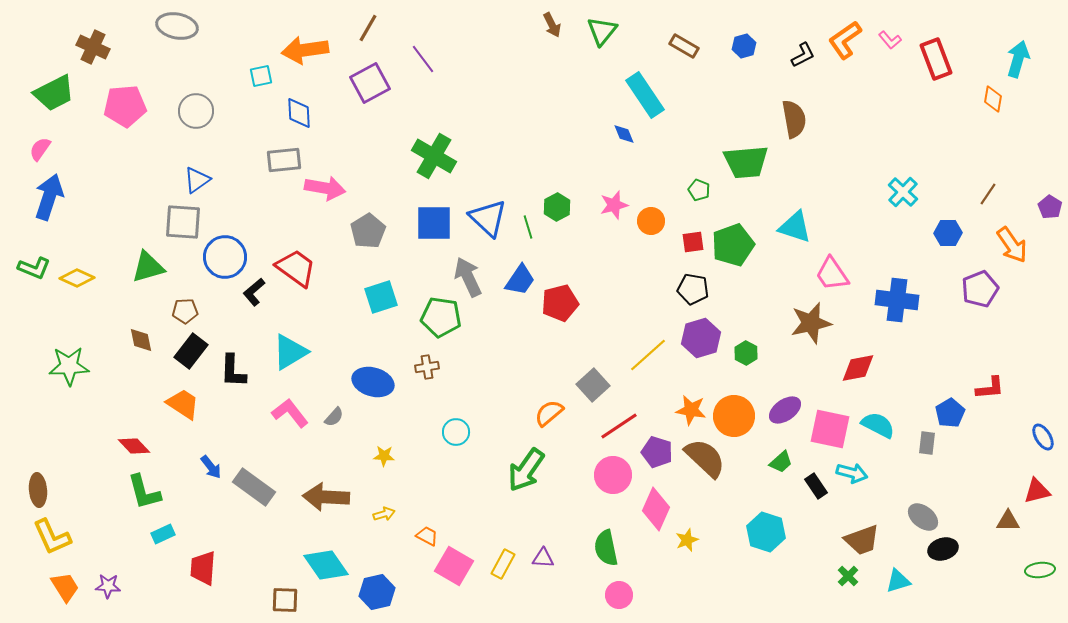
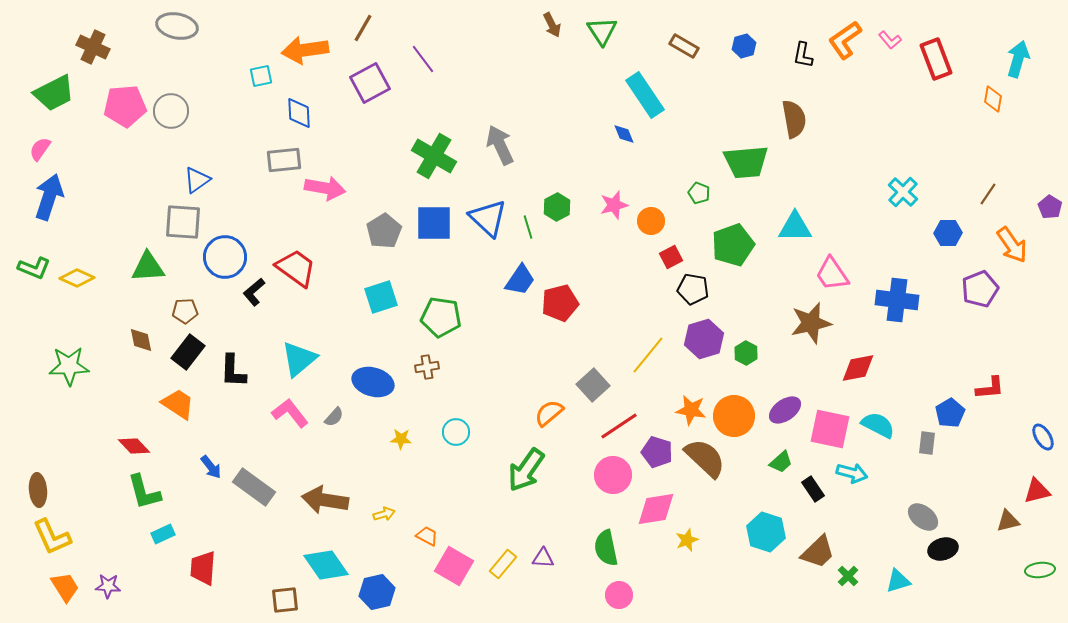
brown line at (368, 28): moved 5 px left
green triangle at (602, 31): rotated 12 degrees counterclockwise
black L-shape at (803, 55): rotated 128 degrees clockwise
gray circle at (196, 111): moved 25 px left
green pentagon at (699, 190): moved 3 px down
cyan triangle at (795, 227): rotated 18 degrees counterclockwise
gray pentagon at (368, 231): moved 16 px right
red square at (693, 242): moved 22 px left, 15 px down; rotated 20 degrees counterclockwise
green triangle at (148, 267): rotated 12 degrees clockwise
gray arrow at (468, 277): moved 32 px right, 132 px up
purple hexagon at (701, 338): moved 3 px right, 1 px down
black rectangle at (191, 351): moved 3 px left, 1 px down
cyan triangle at (290, 352): moved 9 px right, 7 px down; rotated 9 degrees counterclockwise
yellow line at (648, 355): rotated 9 degrees counterclockwise
orange trapezoid at (183, 404): moved 5 px left
yellow star at (384, 456): moved 17 px right, 17 px up
black rectangle at (816, 486): moved 3 px left, 3 px down
brown arrow at (326, 497): moved 1 px left, 3 px down; rotated 6 degrees clockwise
pink diamond at (656, 509): rotated 57 degrees clockwise
brown triangle at (1008, 521): rotated 15 degrees counterclockwise
brown trapezoid at (862, 540): moved 44 px left, 12 px down; rotated 24 degrees counterclockwise
yellow rectangle at (503, 564): rotated 12 degrees clockwise
brown square at (285, 600): rotated 8 degrees counterclockwise
